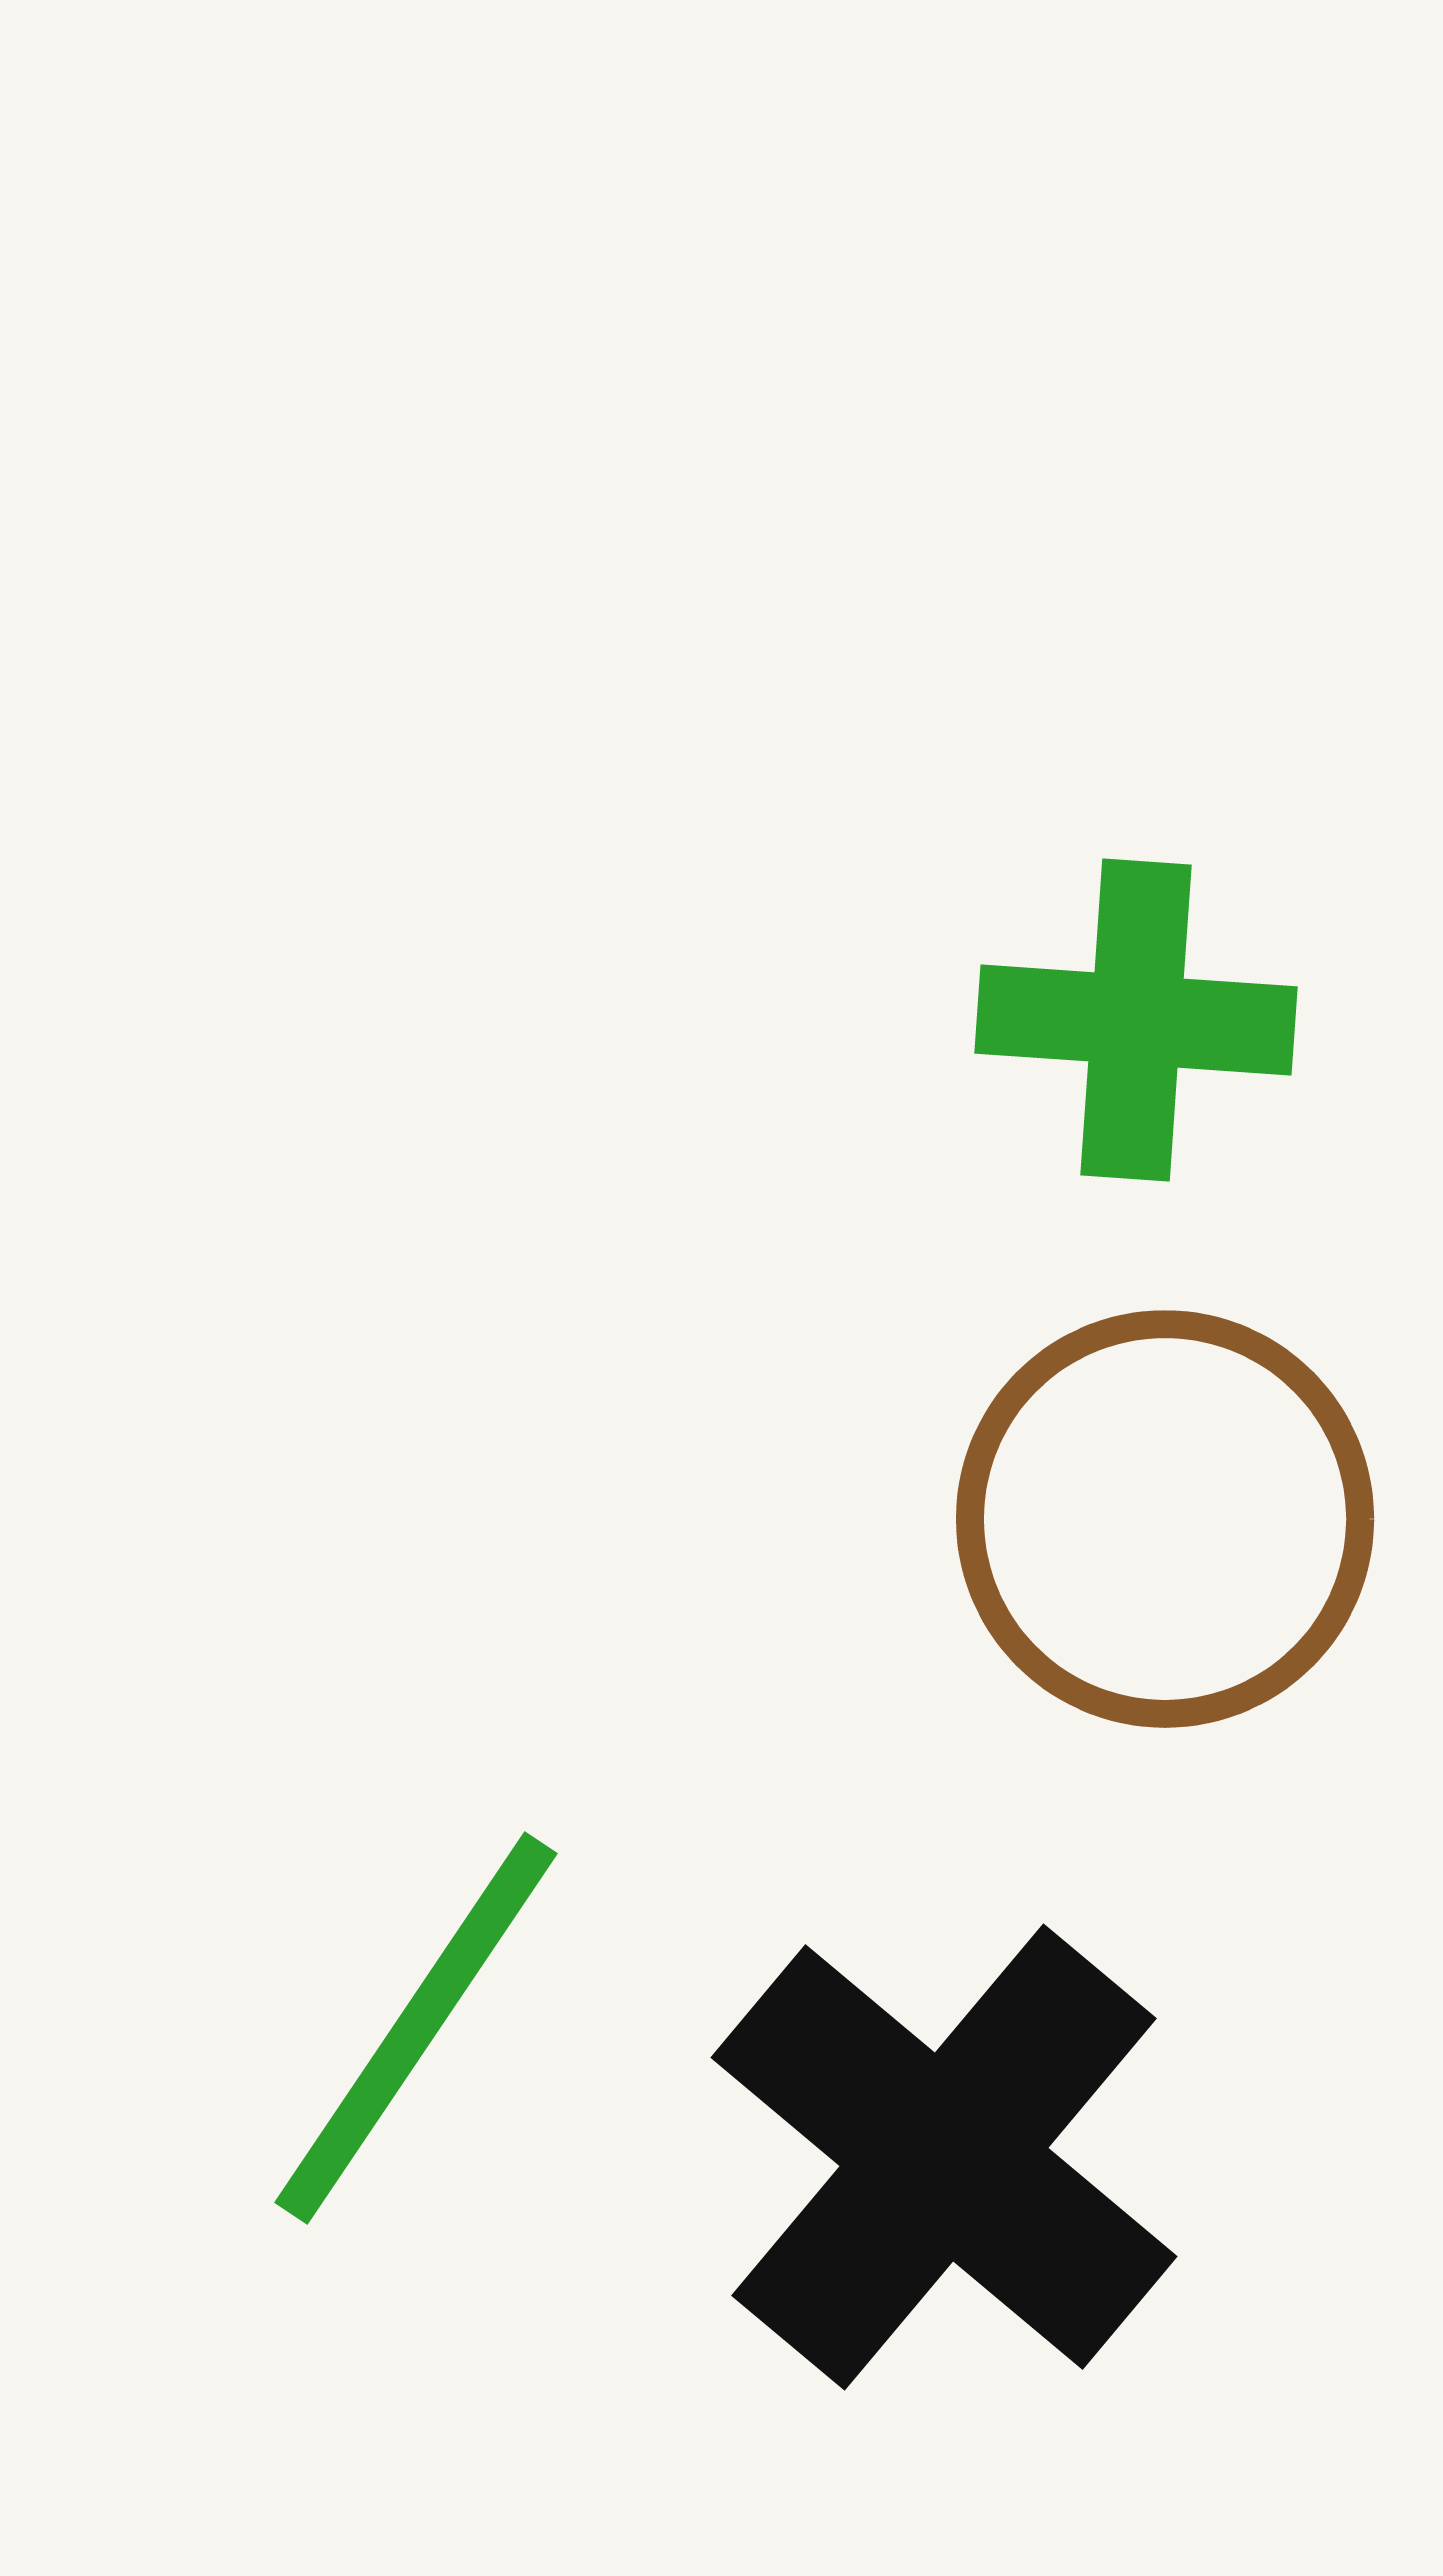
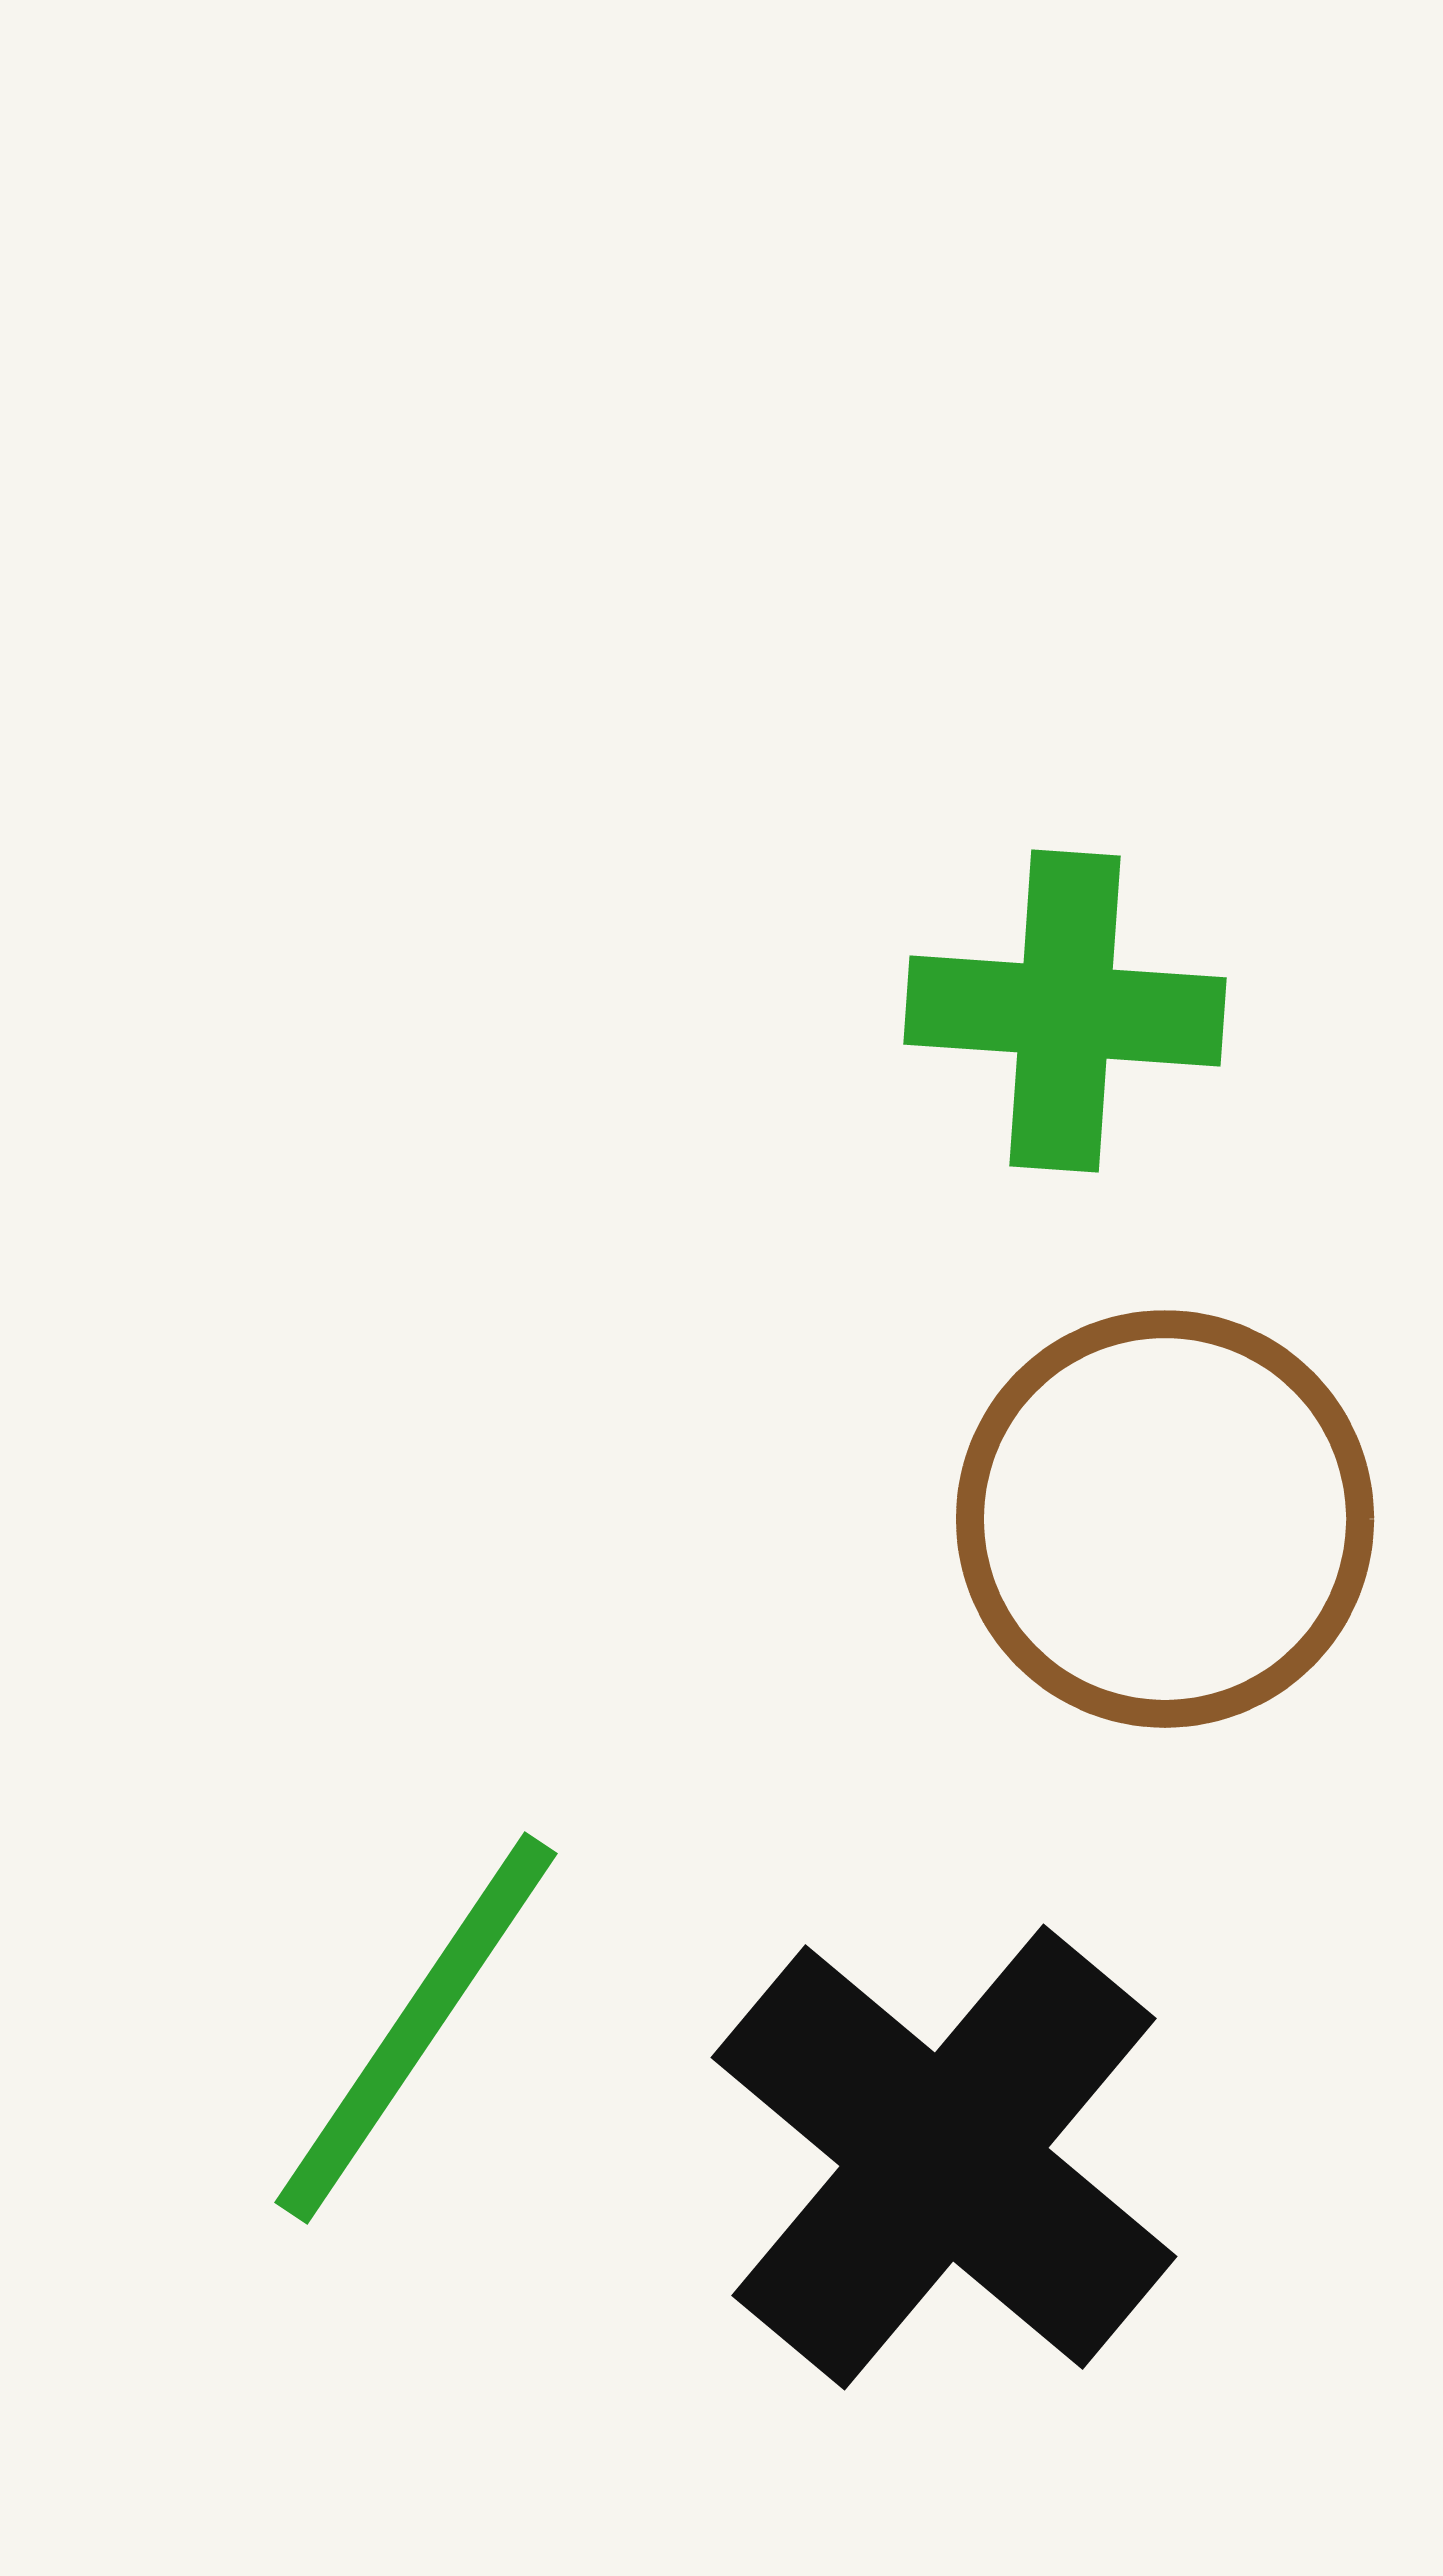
green cross: moved 71 px left, 9 px up
